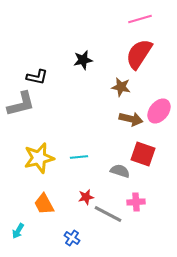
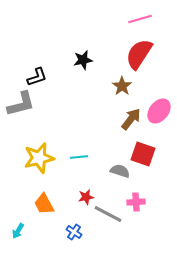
black L-shape: rotated 30 degrees counterclockwise
brown star: moved 1 px right, 1 px up; rotated 24 degrees clockwise
brown arrow: rotated 65 degrees counterclockwise
blue cross: moved 2 px right, 6 px up
